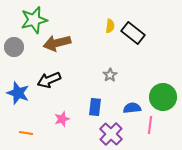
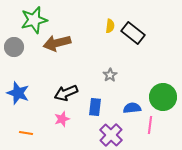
black arrow: moved 17 px right, 13 px down
purple cross: moved 1 px down
